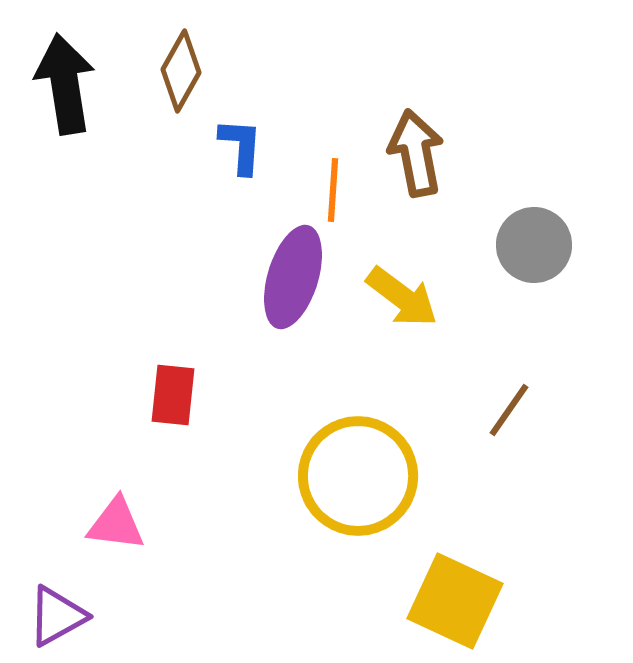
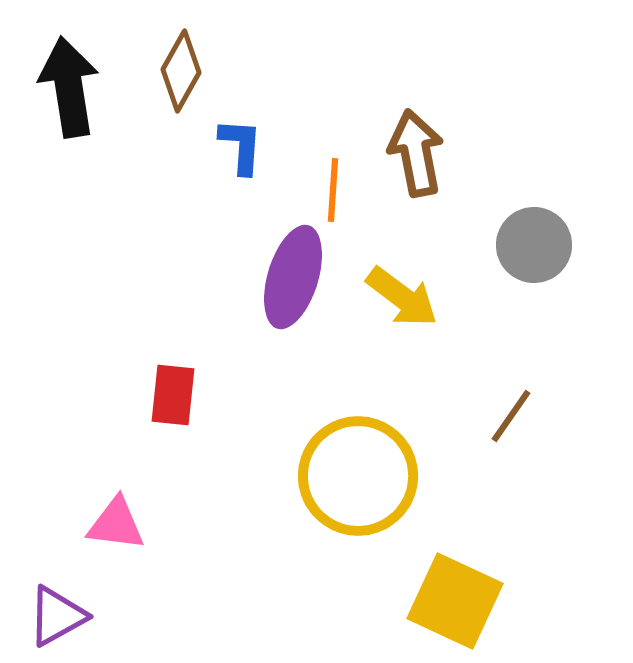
black arrow: moved 4 px right, 3 px down
brown line: moved 2 px right, 6 px down
